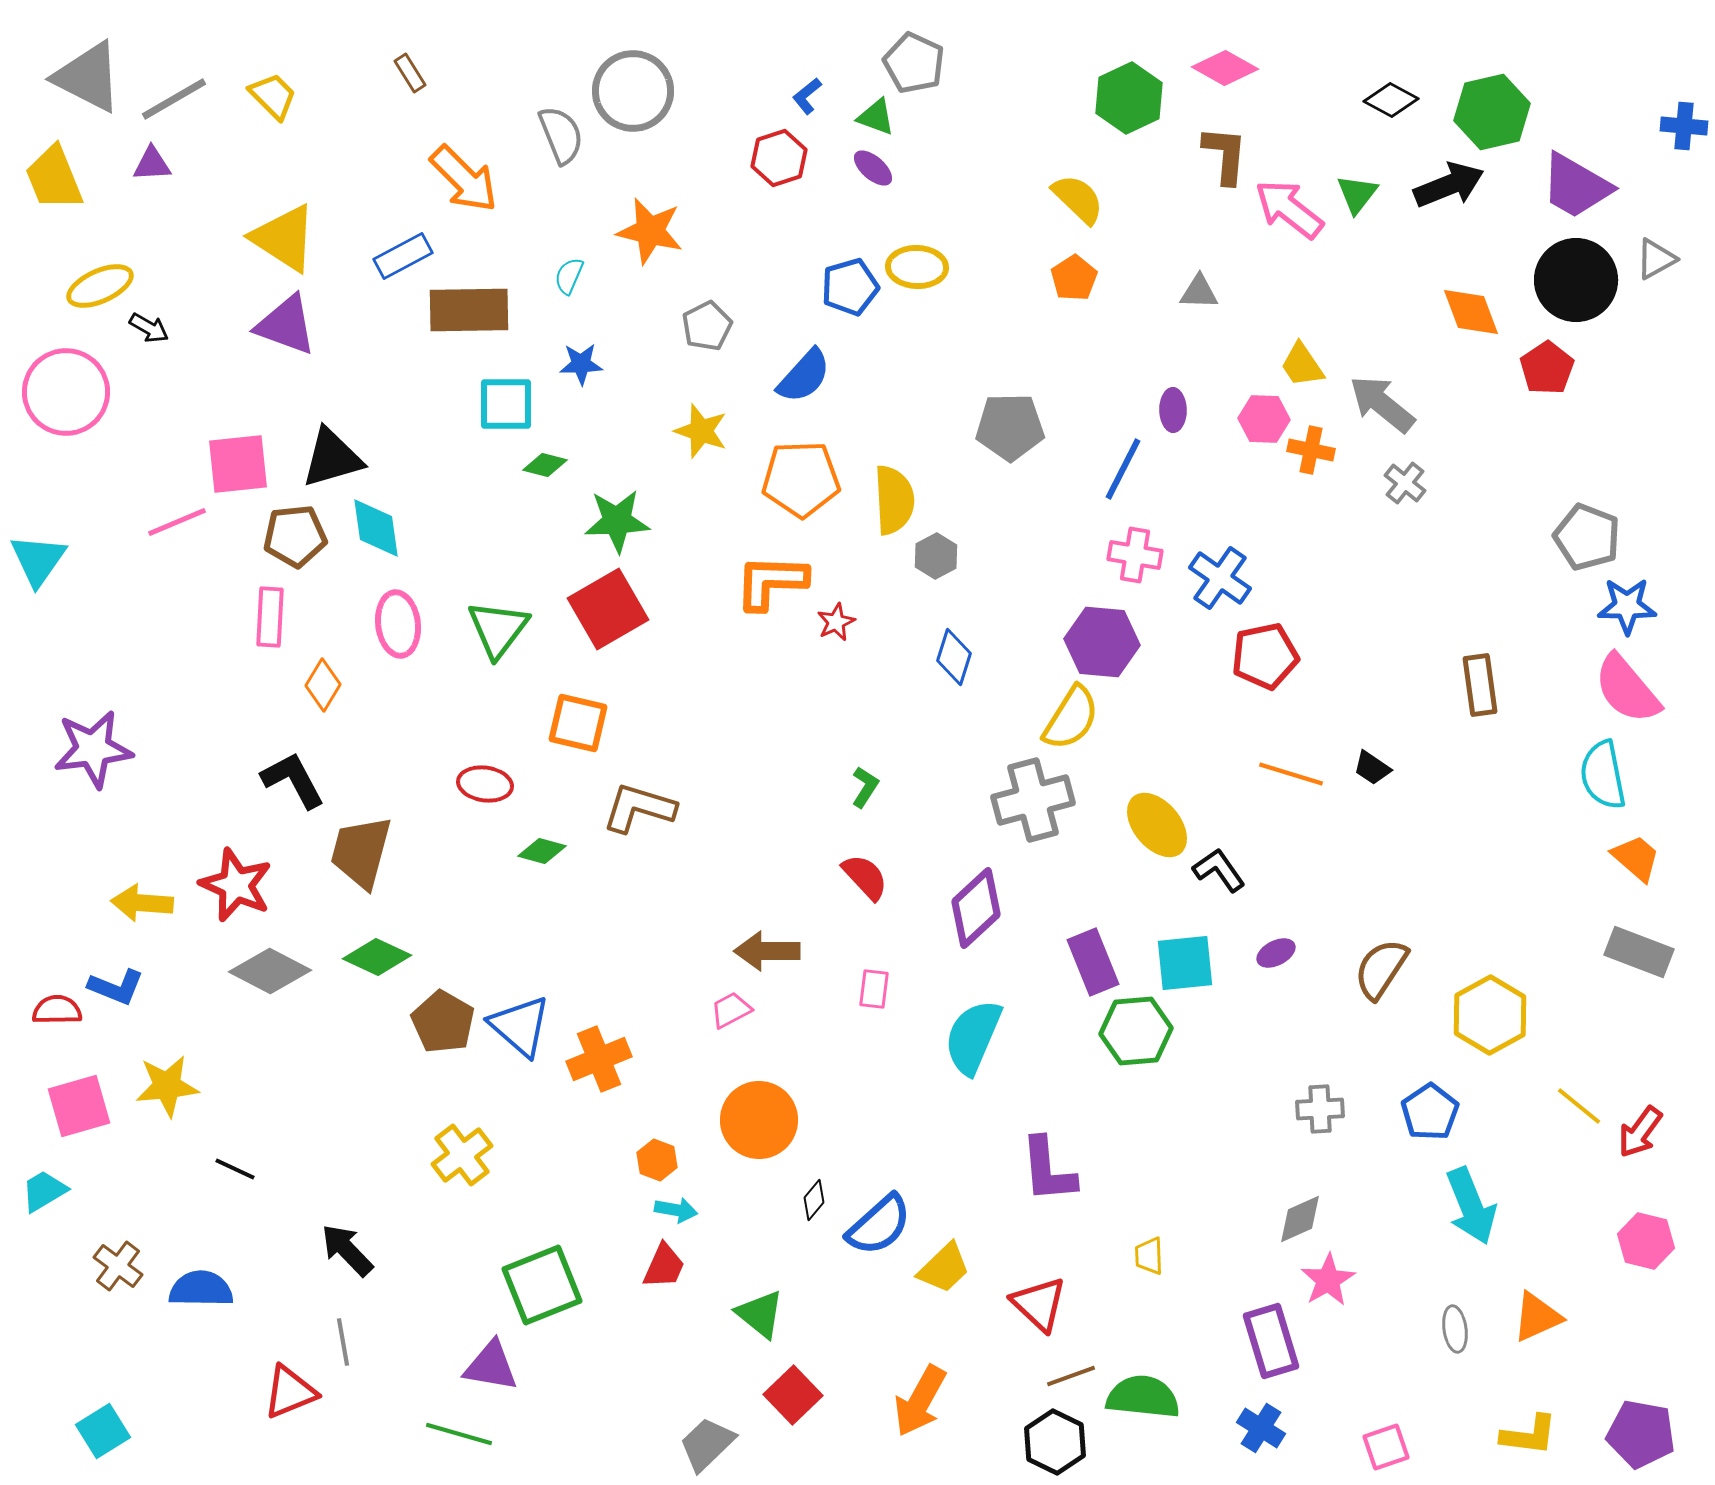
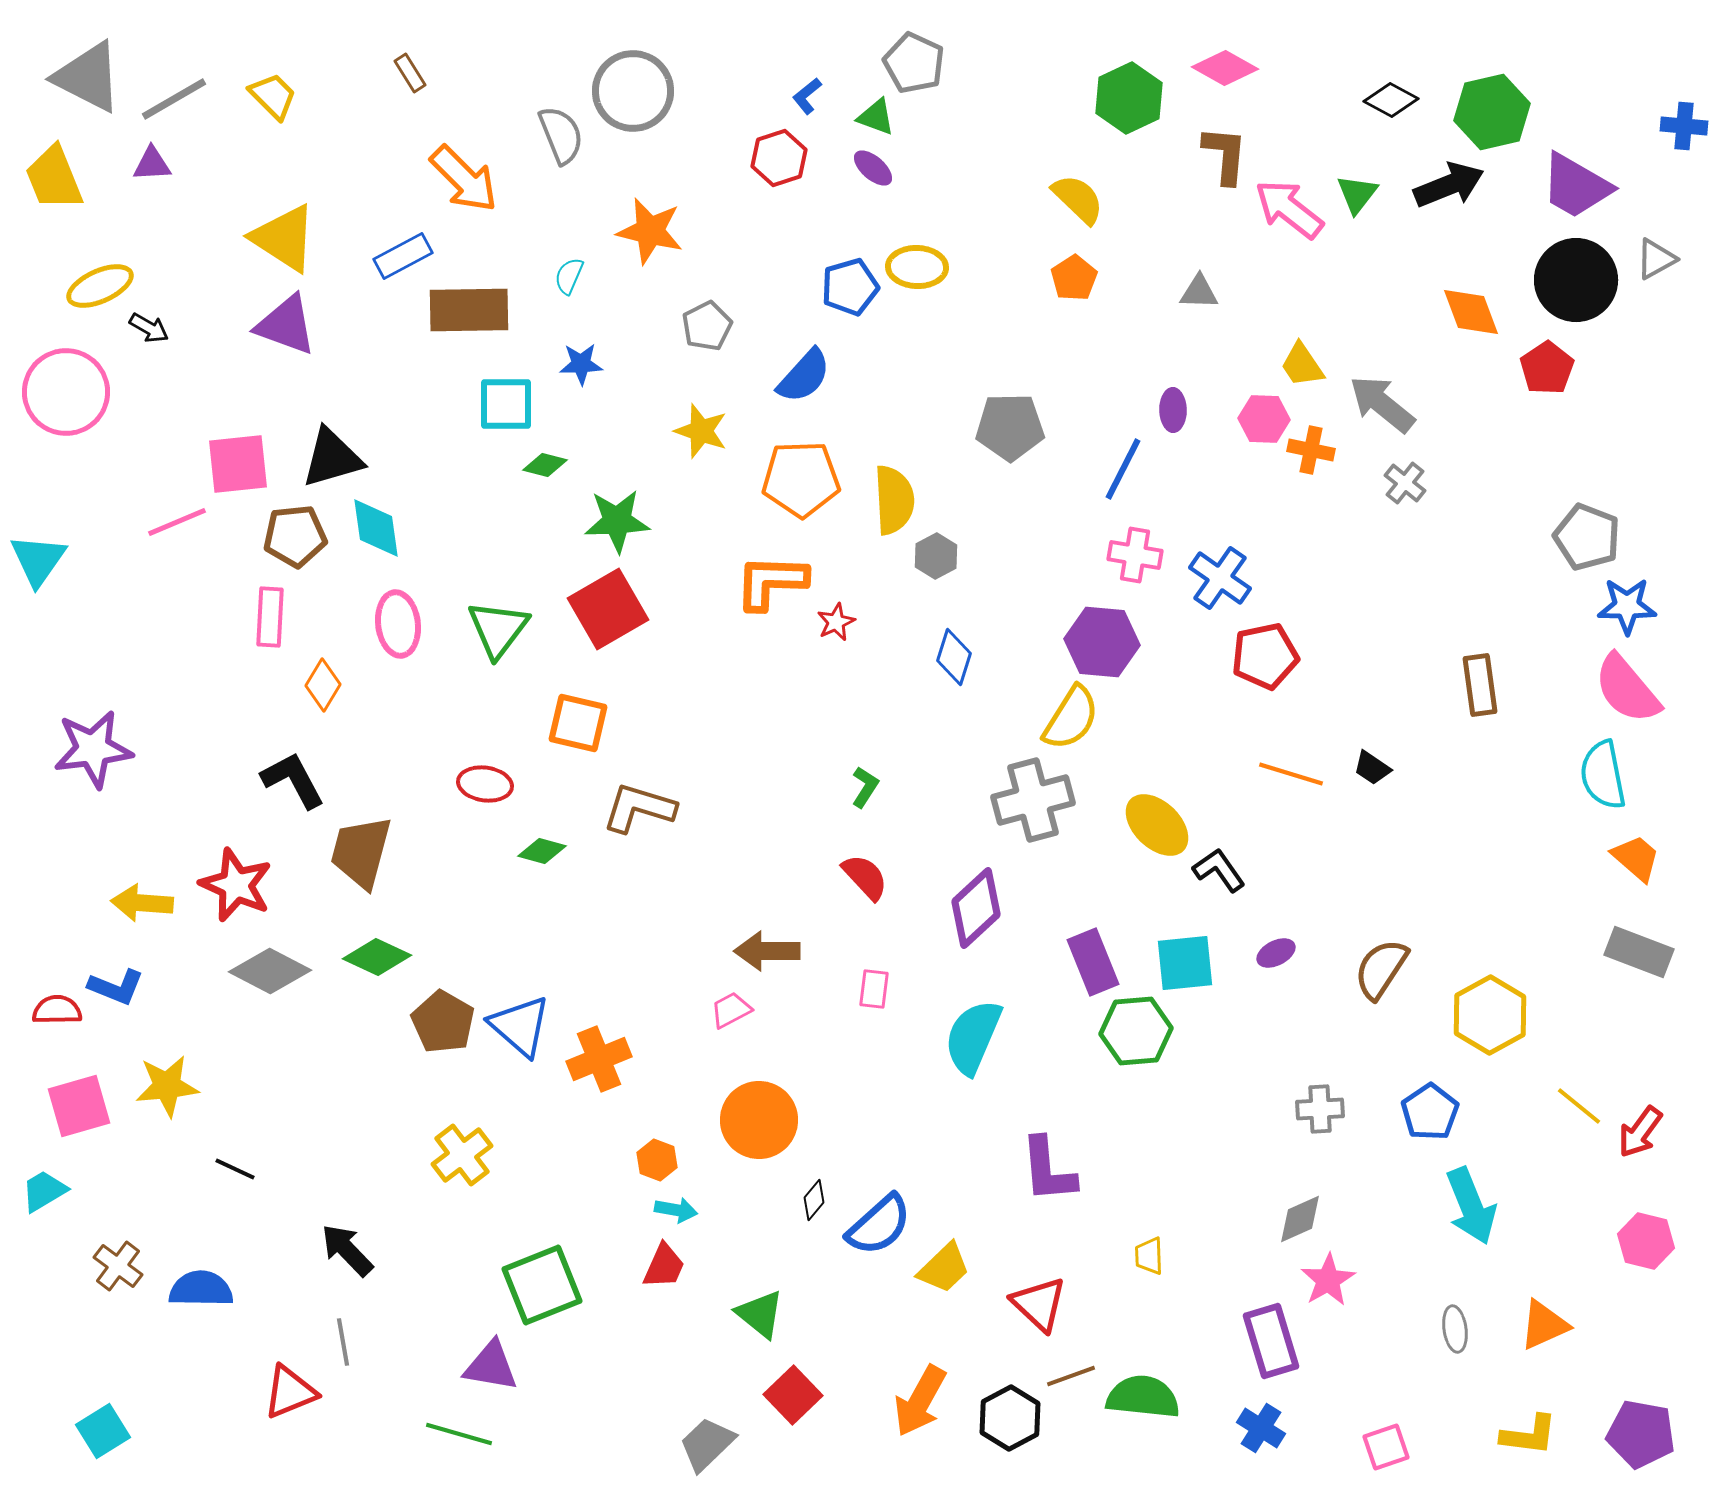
yellow ellipse at (1157, 825): rotated 6 degrees counterclockwise
orange triangle at (1537, 1317): moved 7 px right, 8 px down
black hexagon at (1055, 1442): moved 45 px left, 24 px up; rotated 6 degrees clockwise
